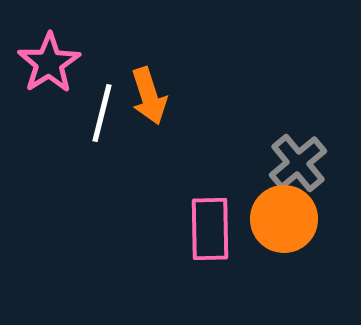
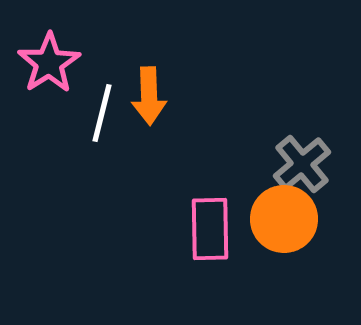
orange arrow: rotated 16 degrees clockwise
gray cross: moved 4 px right, 1 px down
